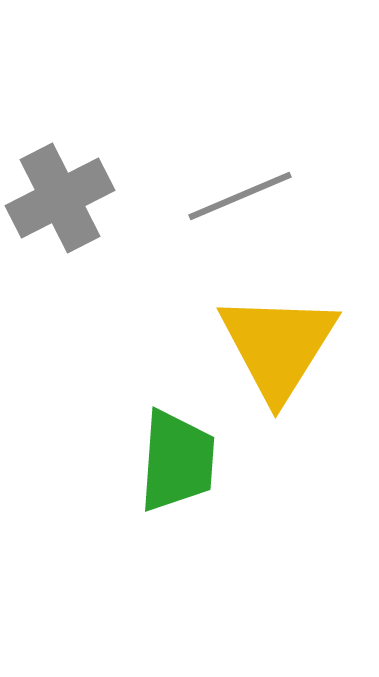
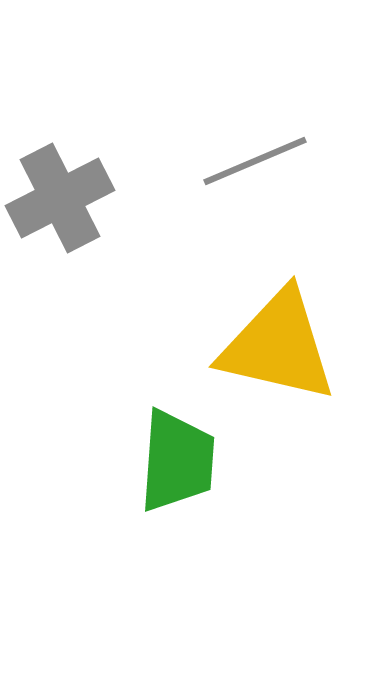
gray line: moved 15 px right, 35 px up
yellow triangle: rotated 49 degrees counterclockwise
